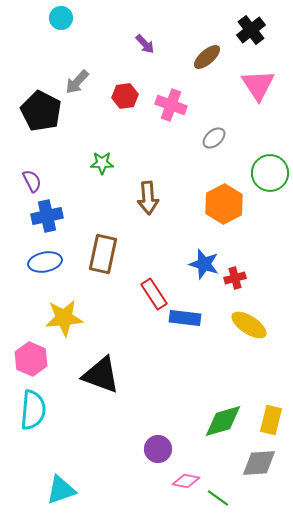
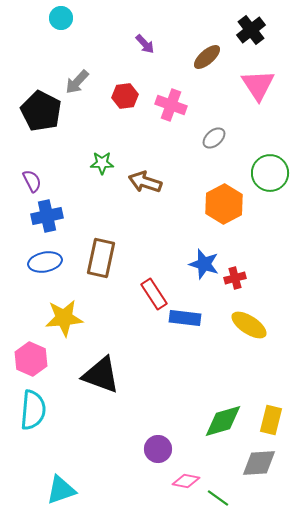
brown arrow: moved 3 px left, 16 px up; rotated 112 degrees clockwise
brown rectangle: moved 2 px left, 4 px down
